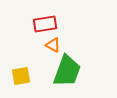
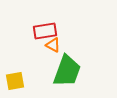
red rectangle: moved 7 px down
yellow square: moved 6 px left, 5 px down
